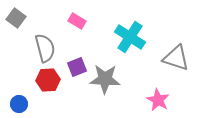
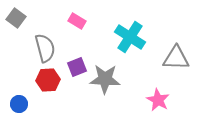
gray triangle: rotated 16 degrees counterclockwise
